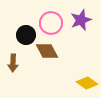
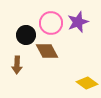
purple star: moved 3 px left, 2 px down
brown arrow: moved 4 px right, 2 px down
